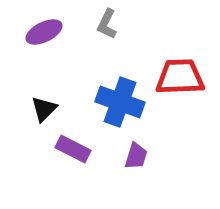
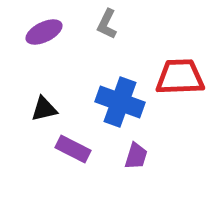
black triangle: rotated 32 degrees clockwise
